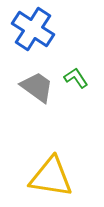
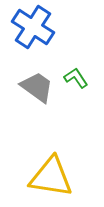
blue cross: moved 2 px up
